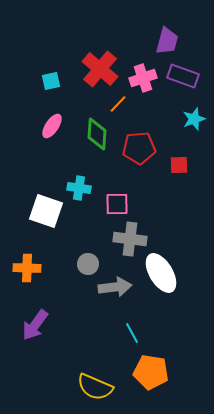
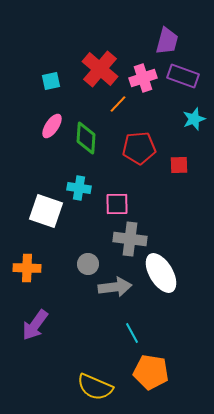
green diamond: moved 11 px left, 4 px down
